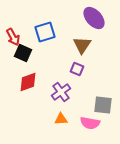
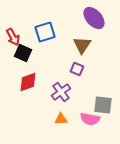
pink semicircle: moved 4 px up
